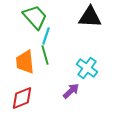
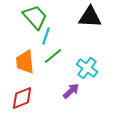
green line: moved 8 px right, 1 px down; rotated 66 degrees clockwise
